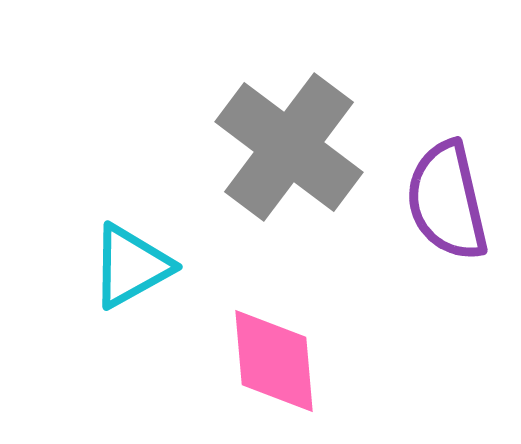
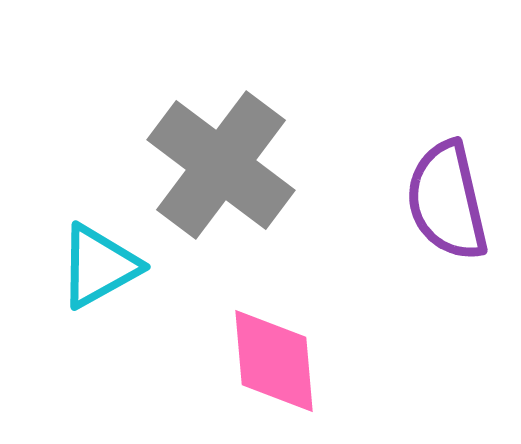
gray cross: moved 68 px left, 18 px down
cyan triangle: moved 32 px left
